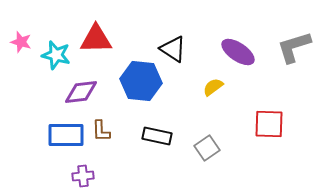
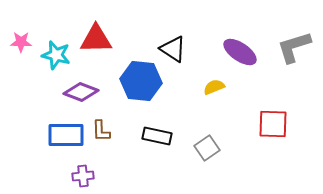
pink star: rotated 15 degrees counterclockwise
purple ellipse: moved 2 px right
yellow semicircle: moved 1 px right; rotated 15 degrees clockwise
purple diamond: rotated 28 degrees clockwise
red square: moved 4 px right
